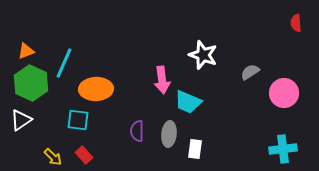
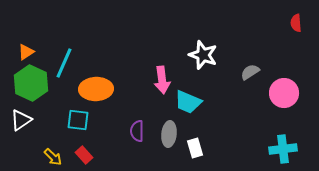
orange triangle: moved 1 px down; rotated 12 degrees counterclockwise
white rectangle: moved 1 px up; rotated 24 degrees counterclockwise
